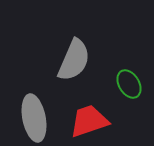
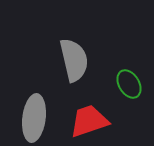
gray semicircle: rotated 36 degrees counterclockwise
gray ellipse: rotated 18 degrees clockwise
